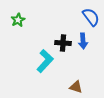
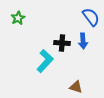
green star: moved 2 px up
black cross: moved 1 px left
